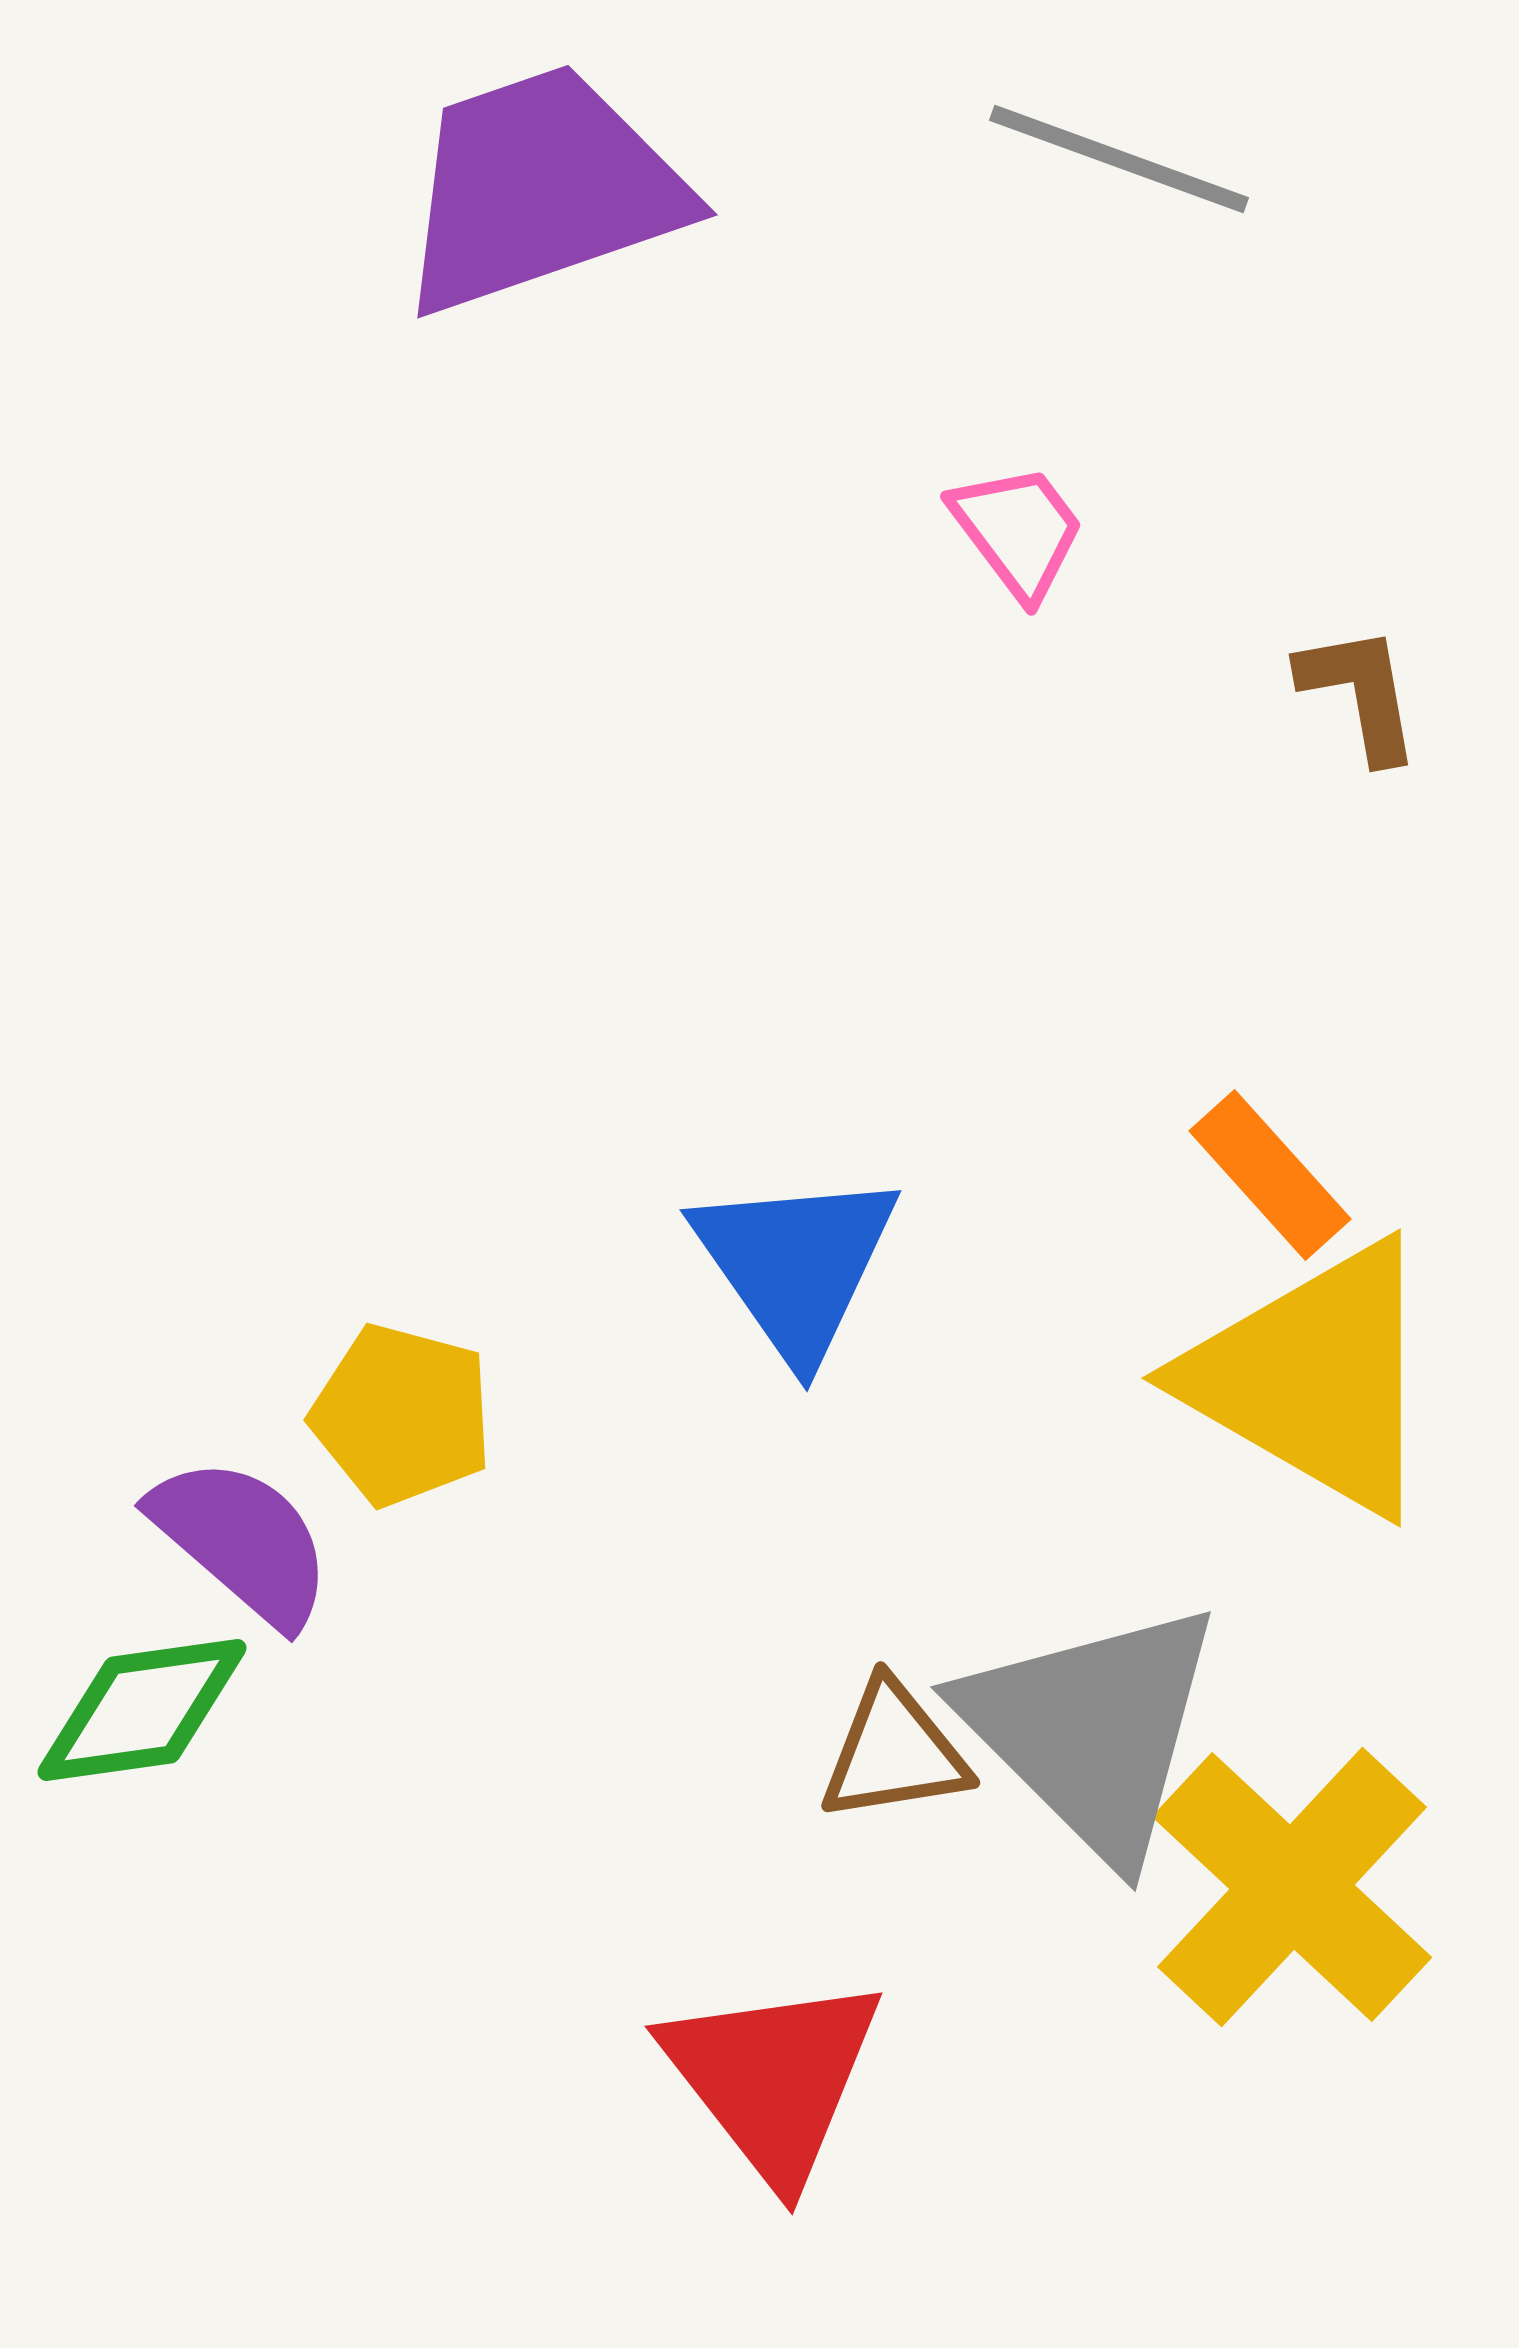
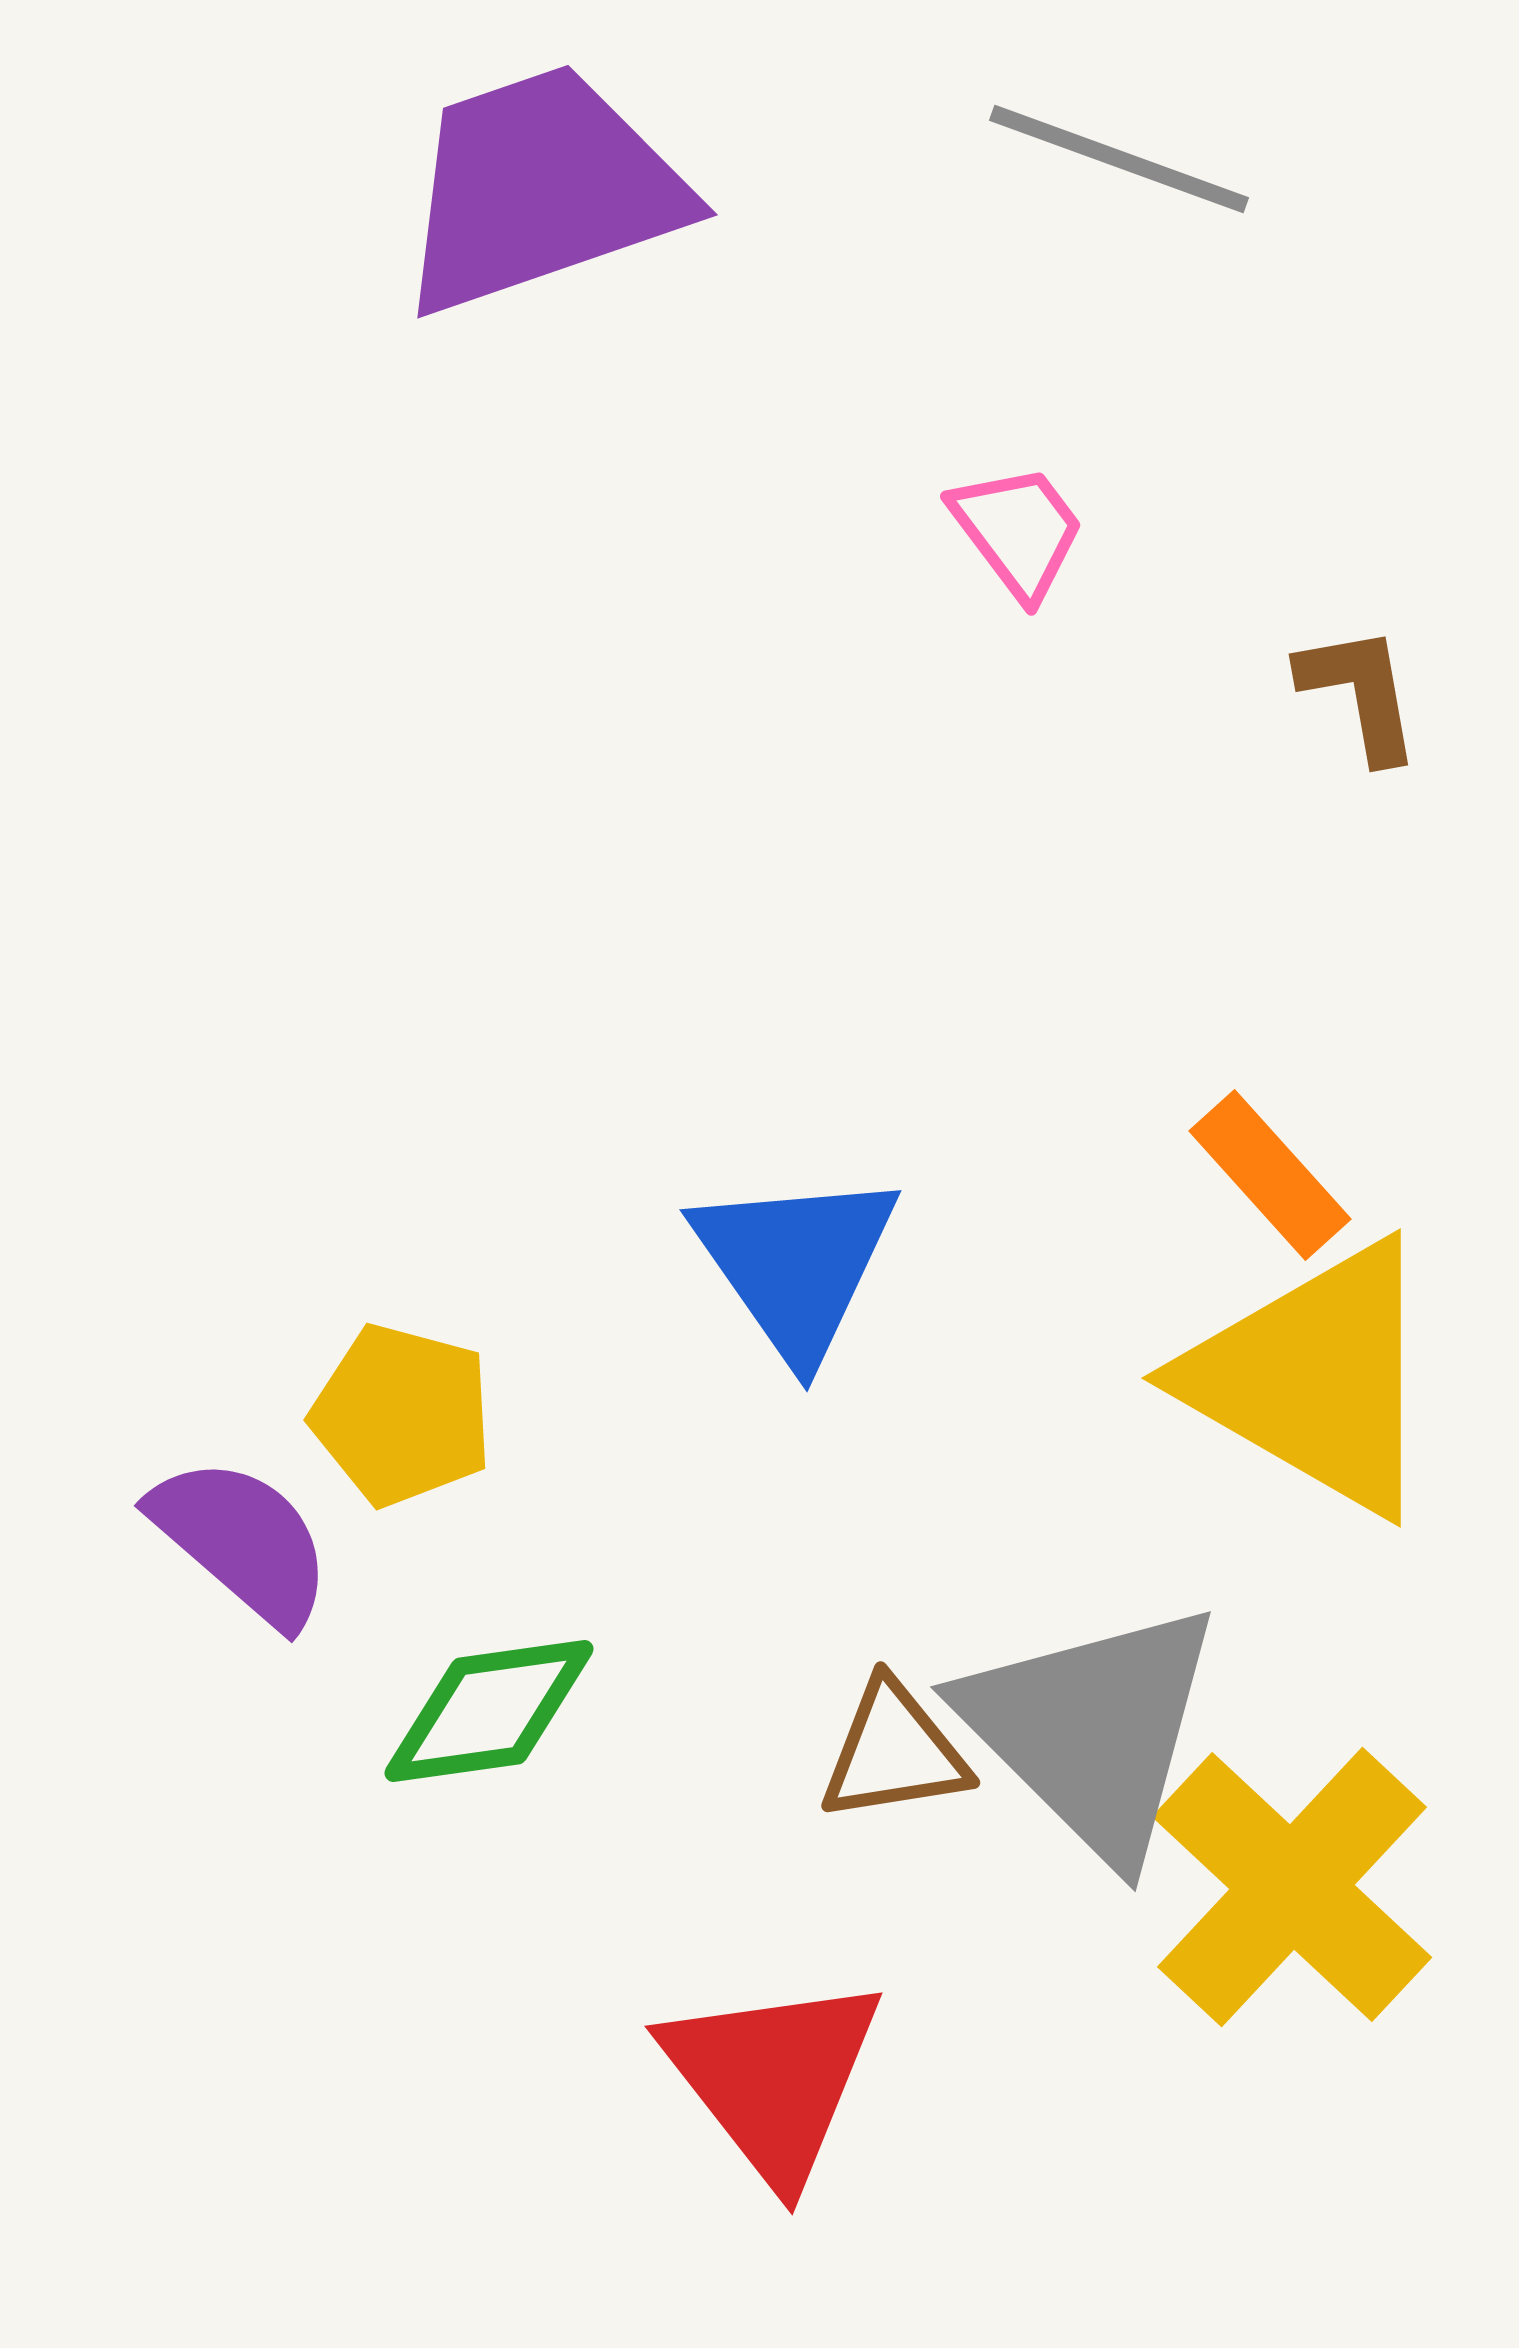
green diamond: moved 347 px right, 1 px down
